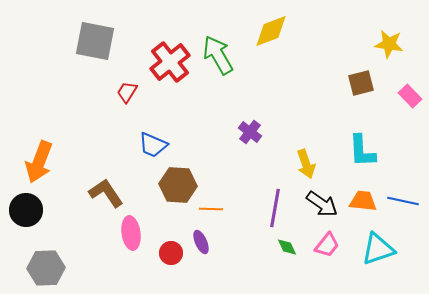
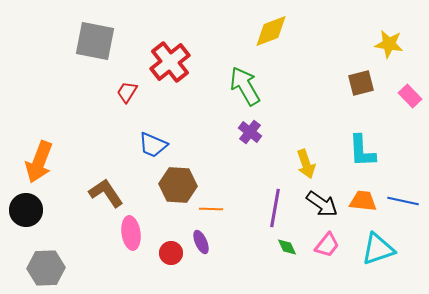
green arrow: moved 27 px right, 31 px down
